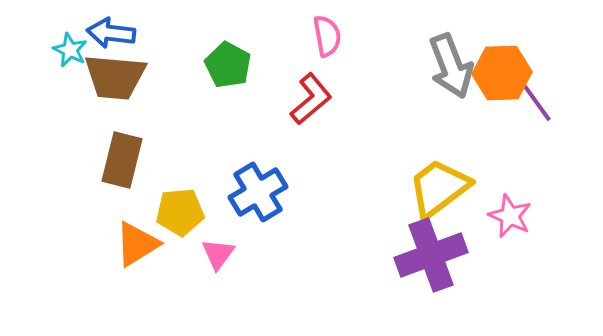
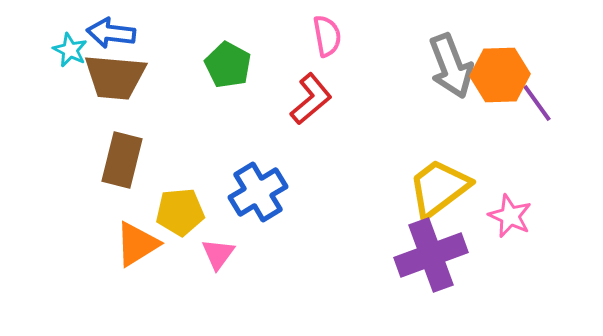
orange hexagon: moved 2 px left, 2 px down
